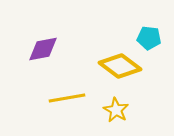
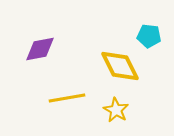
cyan pentagon: moved 2 px up
purple diamond: moved 3 px left
yellow diamond: rotated 27 degrees clockwise
